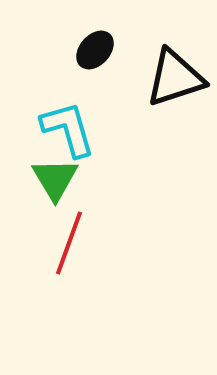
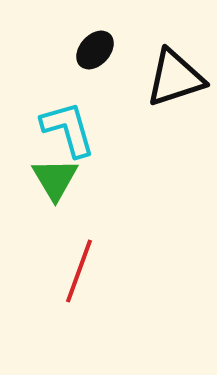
red line: moved 10 px right, 28 px down
